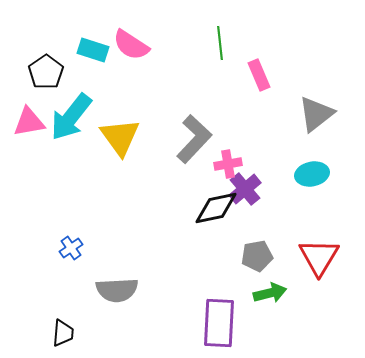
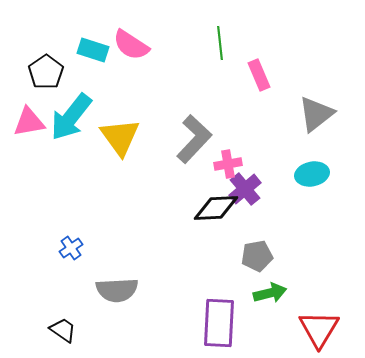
black diamond: rotated 9 degrees clockwise
red triangle: moved 72 px down
black trapezoid: moved 3 px up; rotated 60 degrees counterclockwise
